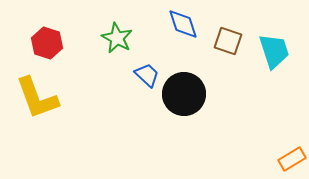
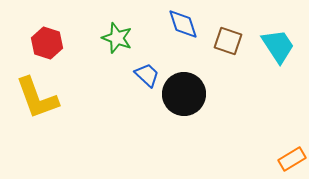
green star: rotated 8 degrees counterclockwise
cyan trapezoid: moved 4 px right, 5 px up; rotated 15 degrees counterclockwise
